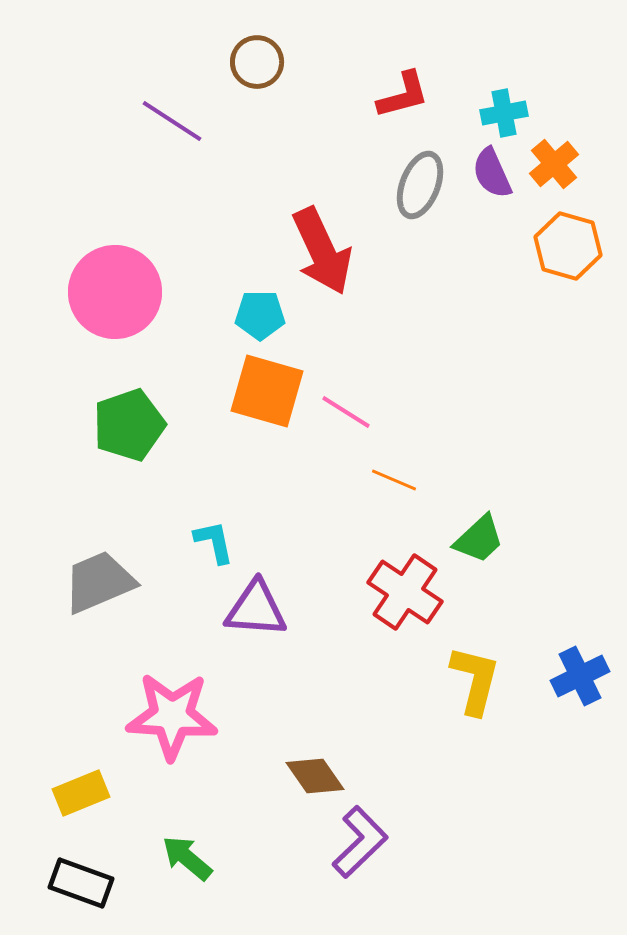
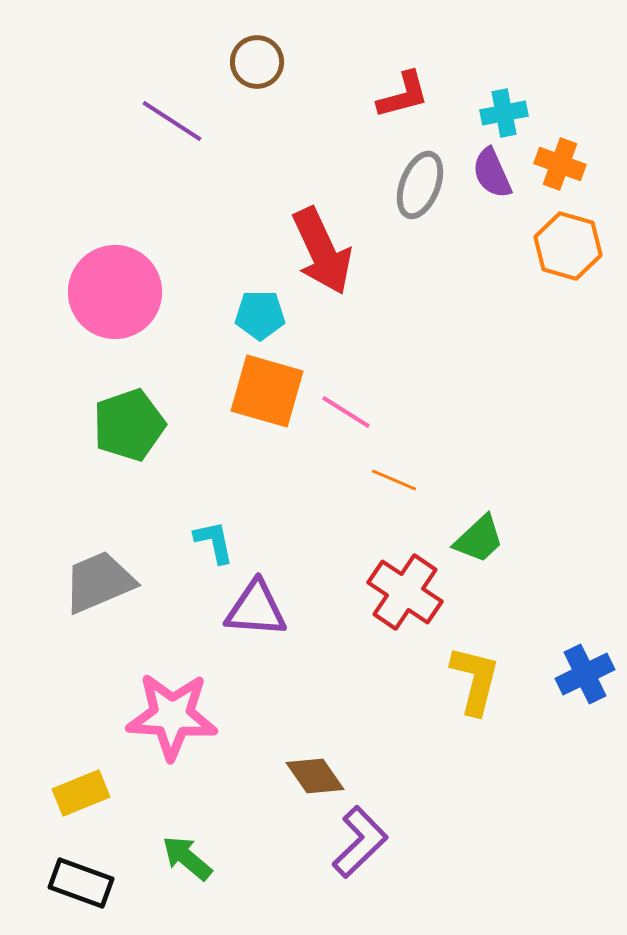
orange cross: moved 6 px right; rotated 30 degrees counterclockwise
blue cross: moved 5 px right, 2 px up
